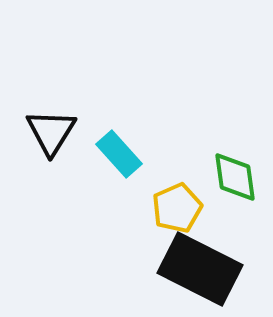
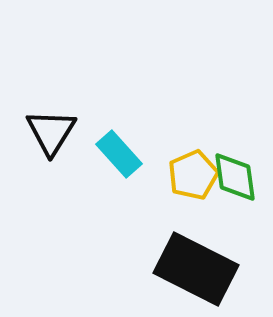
yellow pentagon: moved 16 px right, 33 px up
black rectangle: moved 4 px left
